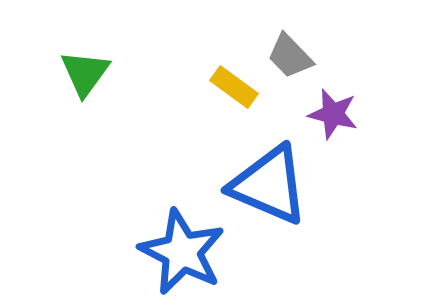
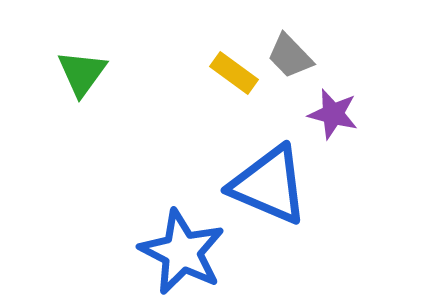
green triangle: moved 3 px left
yellow rectangle: moved 14 px up
